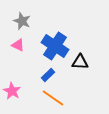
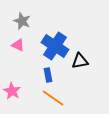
black triangle: moved 1 px up; rotated 12 degrees counterclockwise
blue rectangle: rotated 56 degrees counterclockwise
